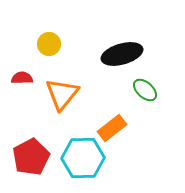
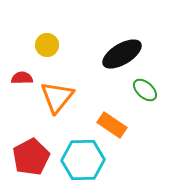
yellow circle: moved 2 px left, 1 px down
black ellipse: rotated 15 degrees counterclockwise
orange triangle: moved 5 px left, 3 px down
orange rectangle: moved 3 px up; rotated 72 degrees clockwise
cyan hexagon: moved 2 px down
